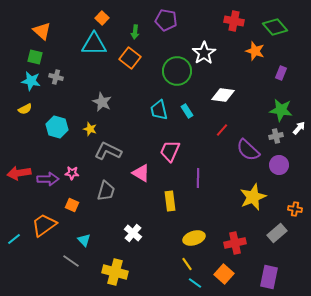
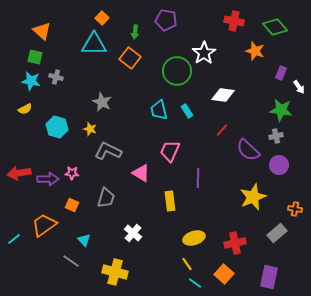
white arrow at (299, 128): moved 41 px up; rotated 104 degrees clockwise
gray trapezoid at (106, 191): moved 7 px down
